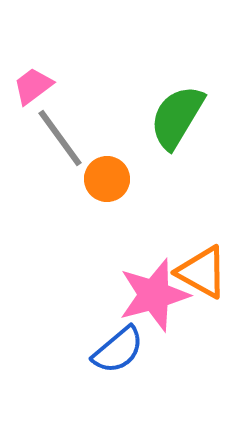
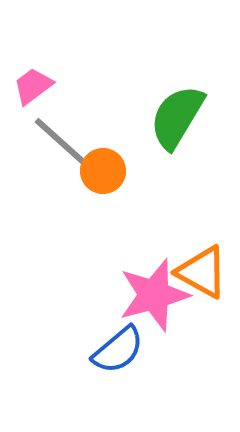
gray line: moved 1 px right, 4 px down; rotated 12 degrees counterclockwise
orange circle: moved 4 px left, 8 px up
